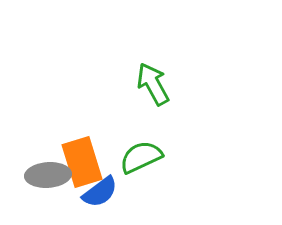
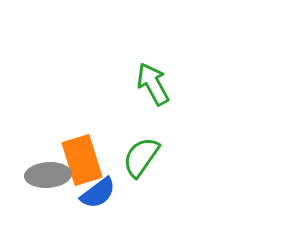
green semicircle: rotated 30 degrees counterclockwise
orange rectangle: moved 2 px up
blue semicircle: moved 2 px left, 1 px down
